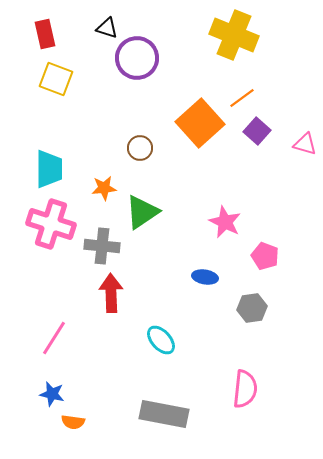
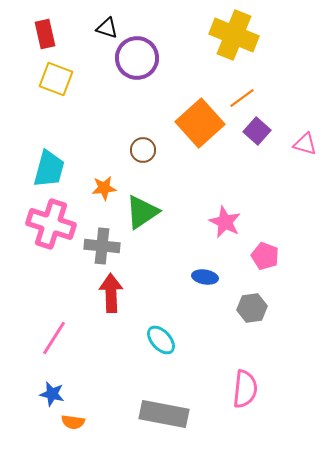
brown circle: moved 3 px right, 2 px down
cyan trapezoid: rotated 15 degrees clockwise
